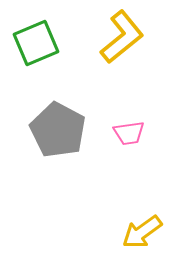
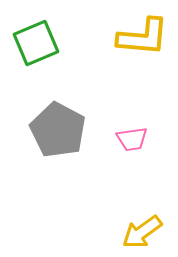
yellow L-shape: moved 21 px right; rotated 44 degrees clockwise
pink trapezoid: moved 3 px right, 6 px down
